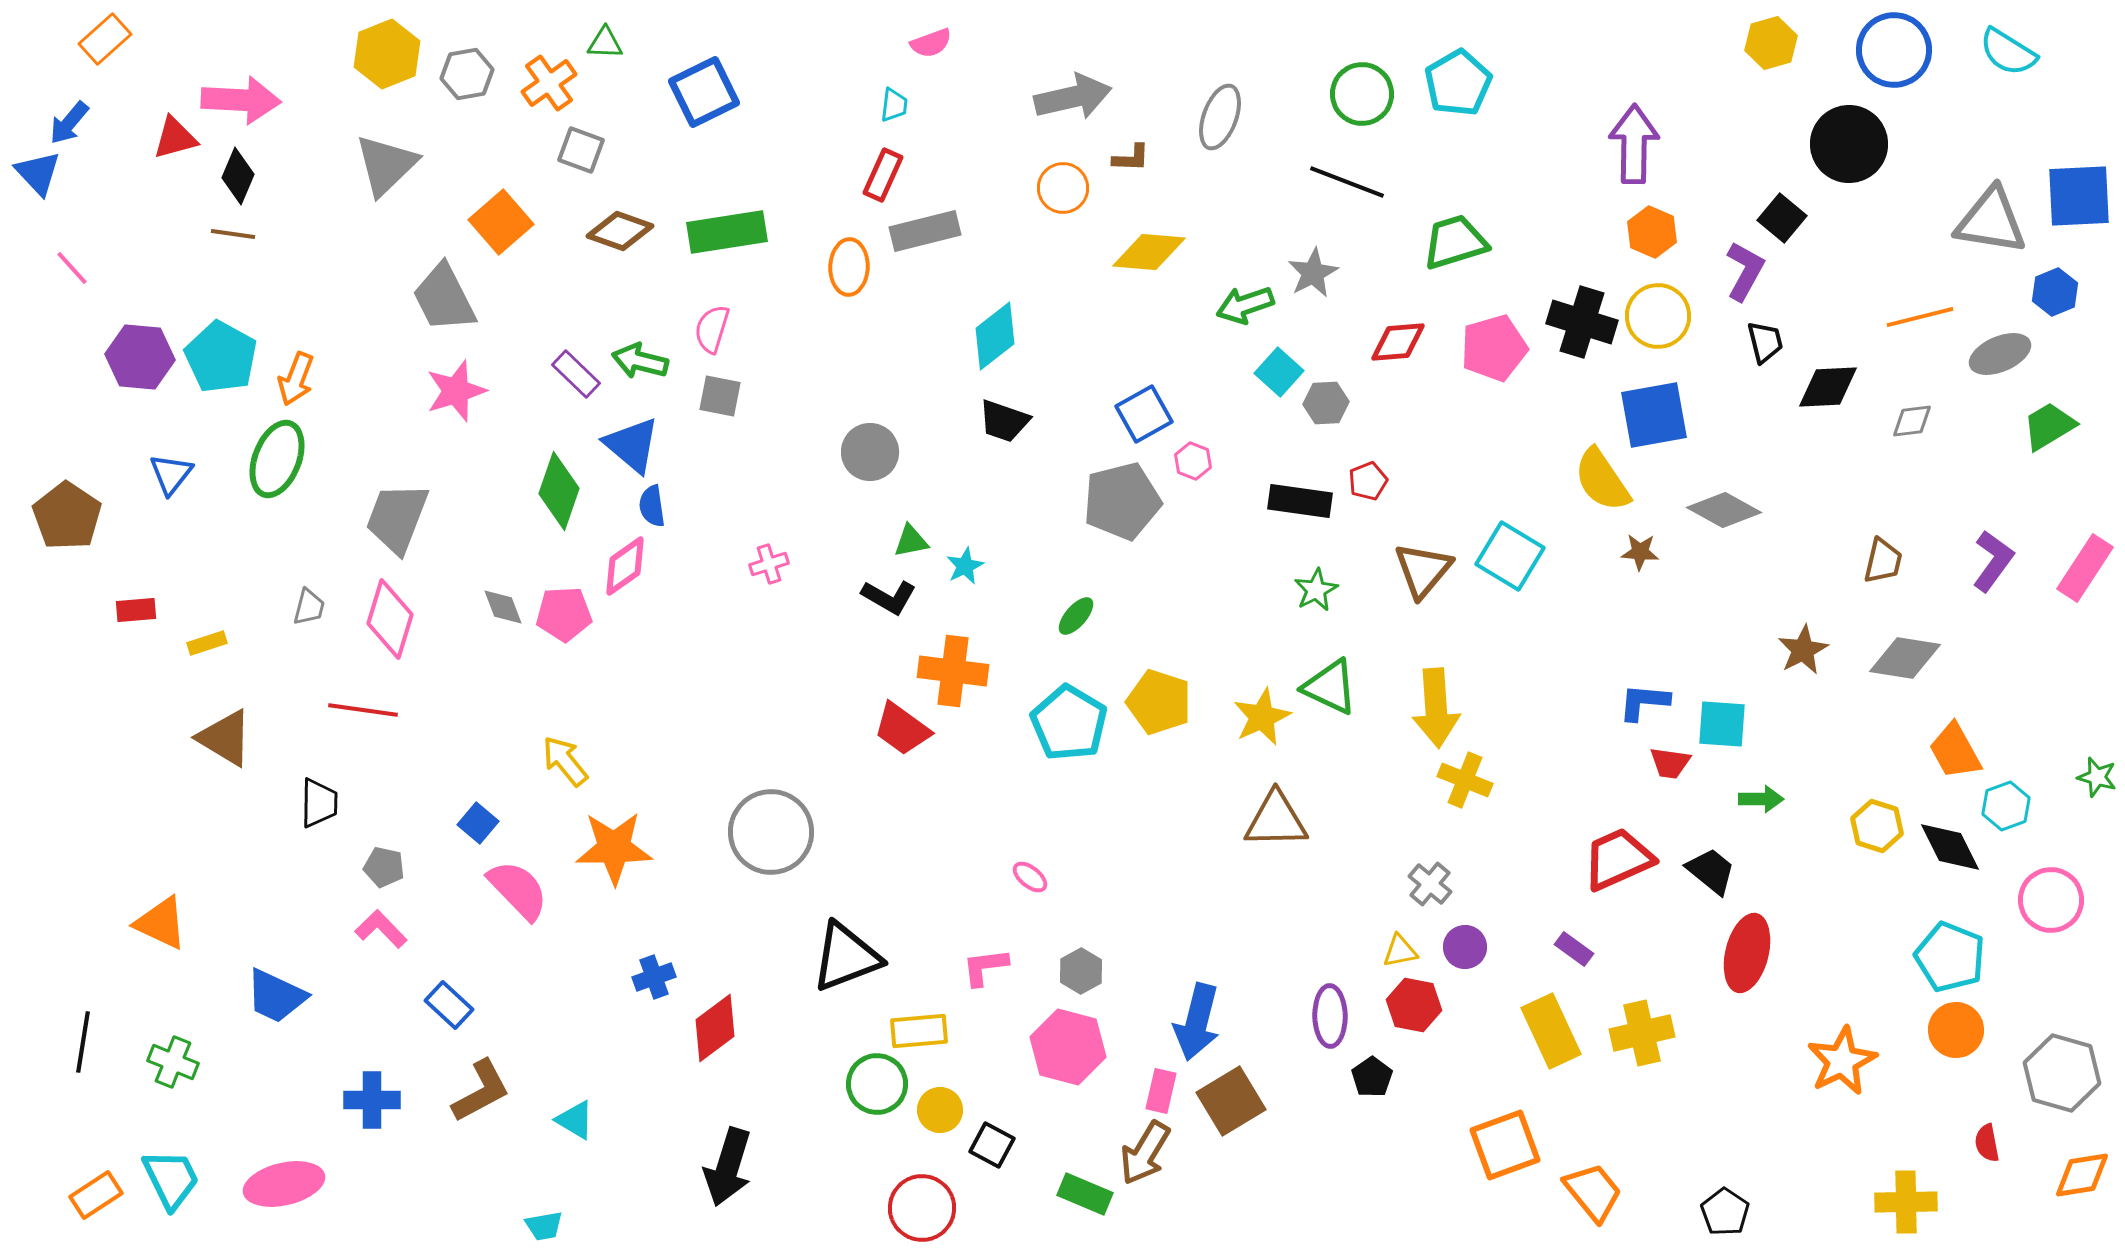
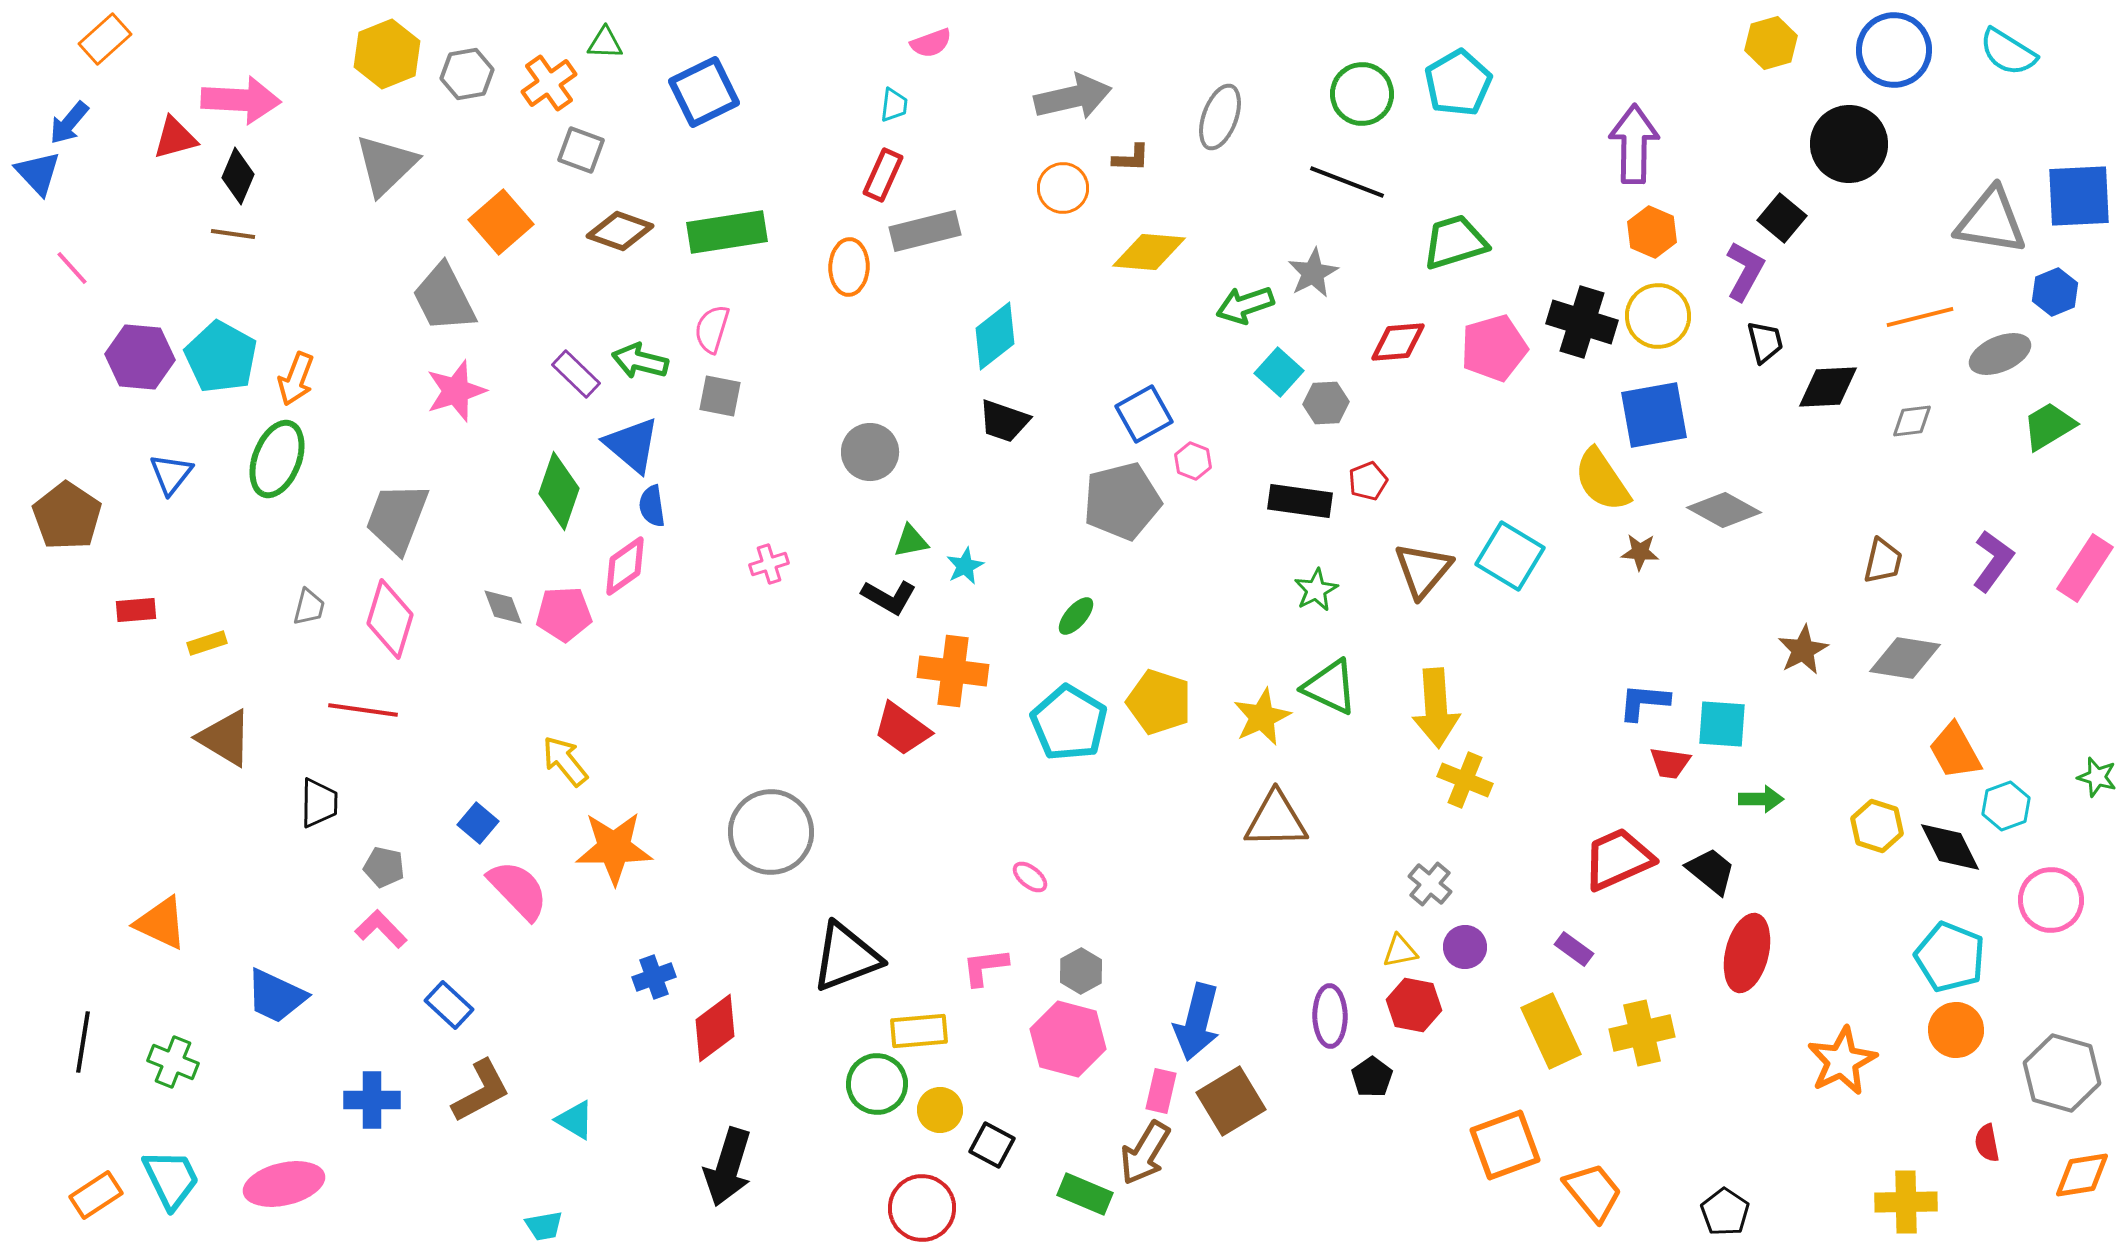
pink hexagon at (1068, 1047): moved 8 px up
